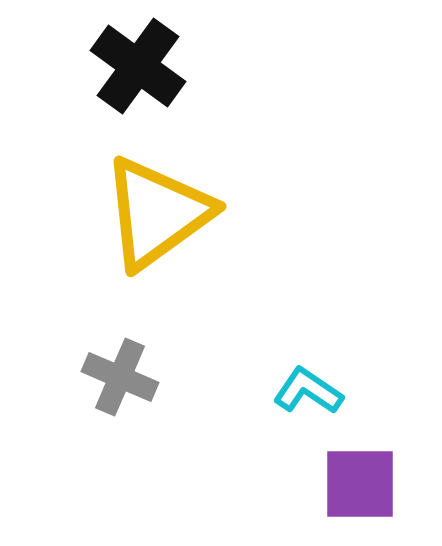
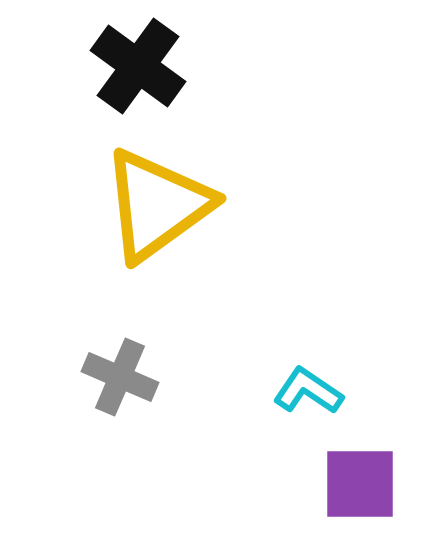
yellow triangle: moved 8 px up
